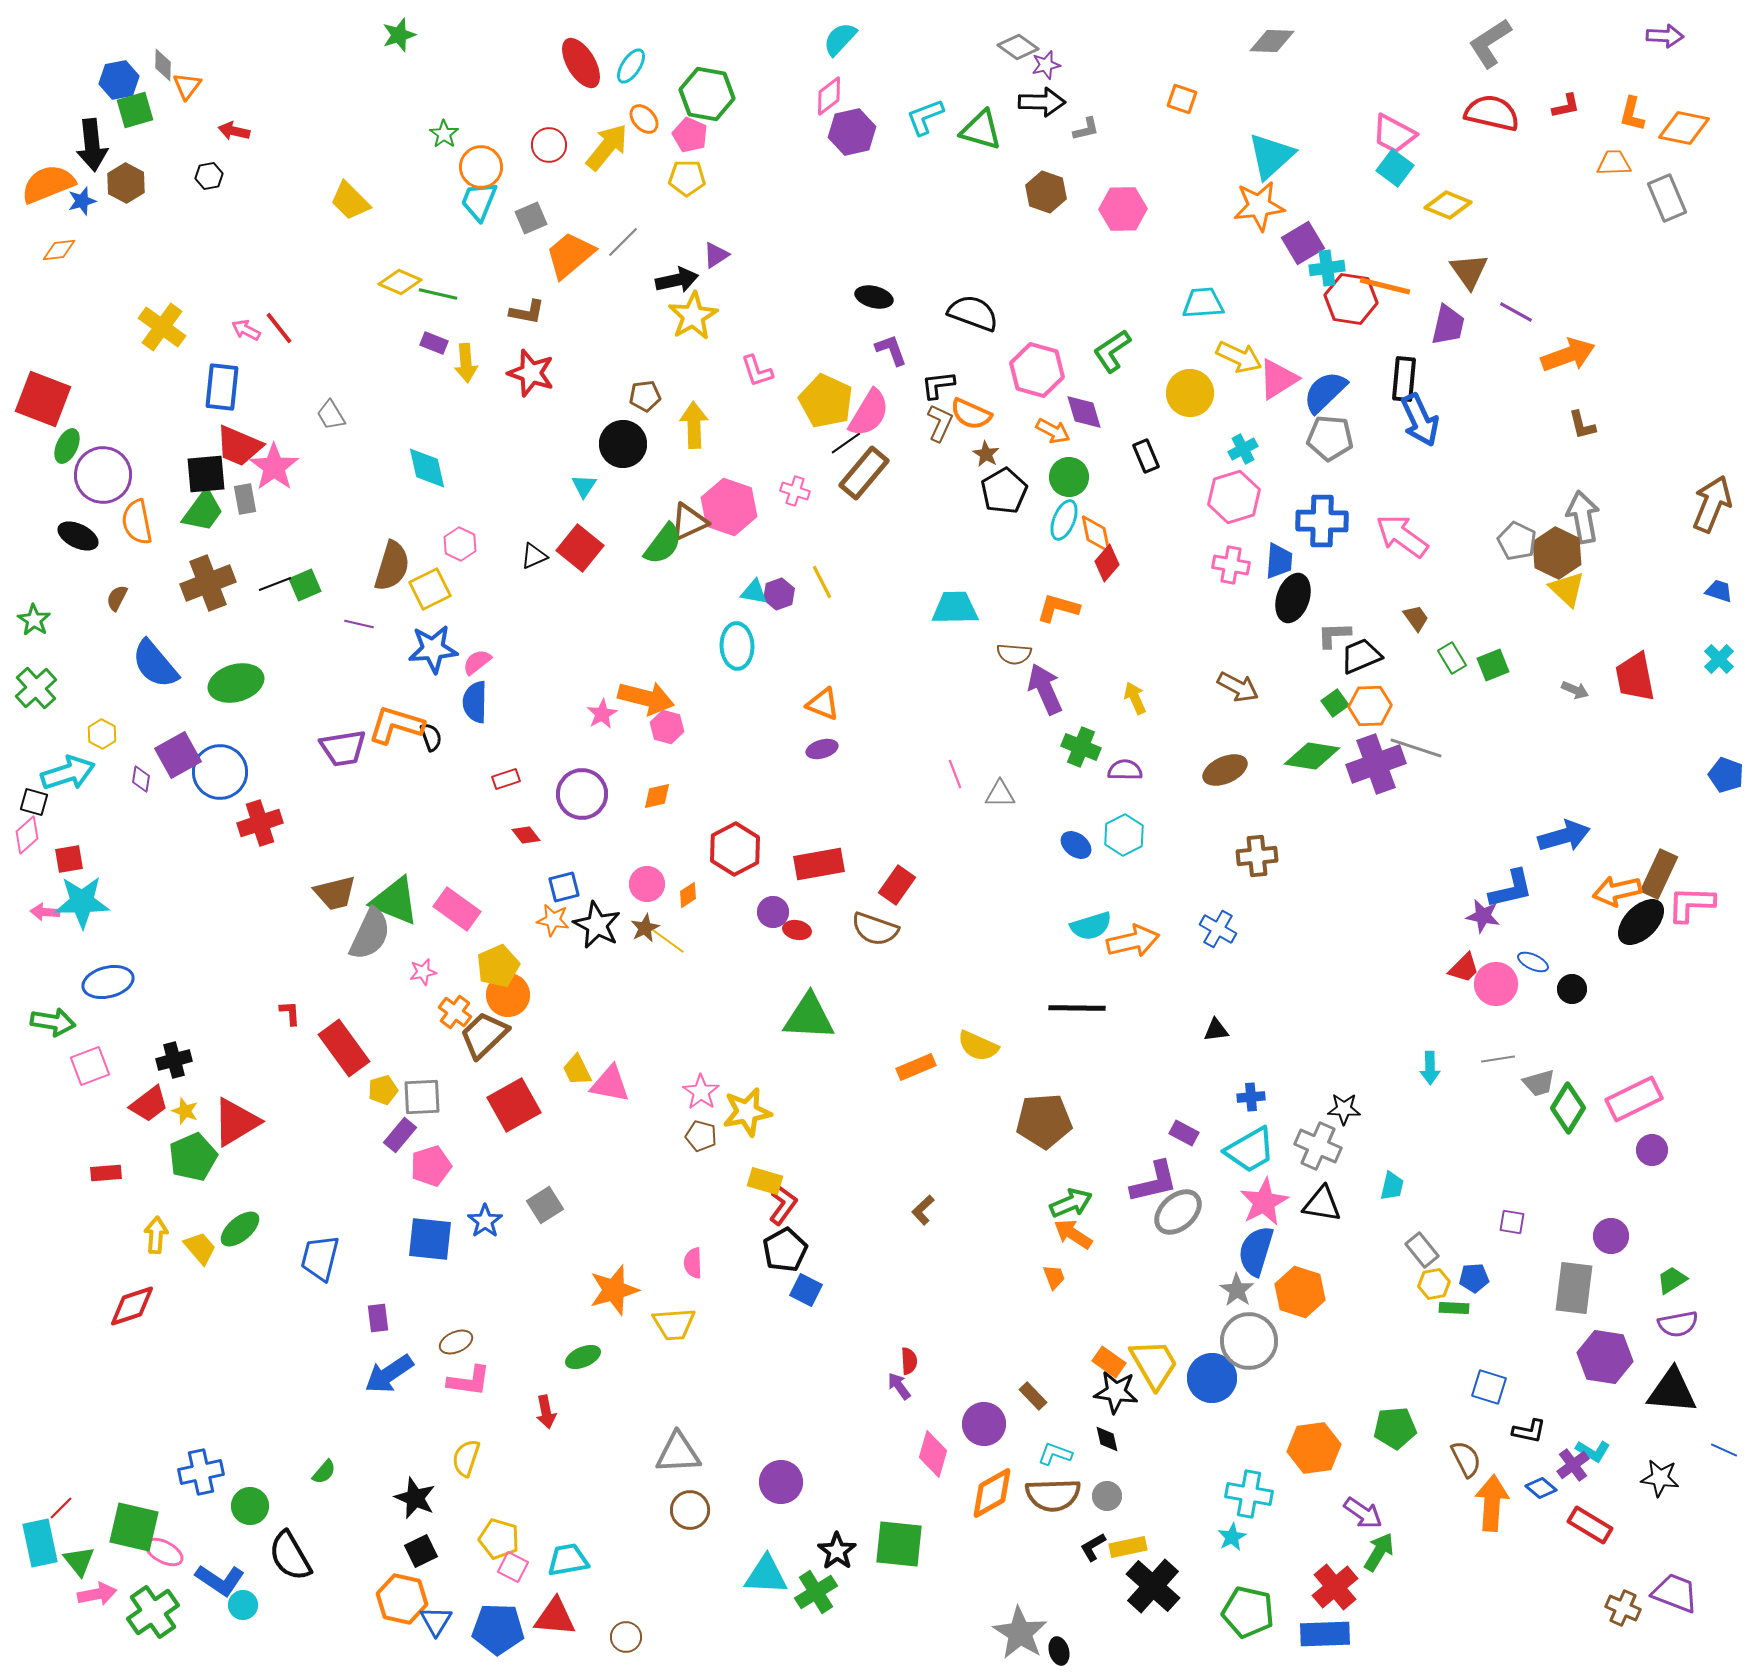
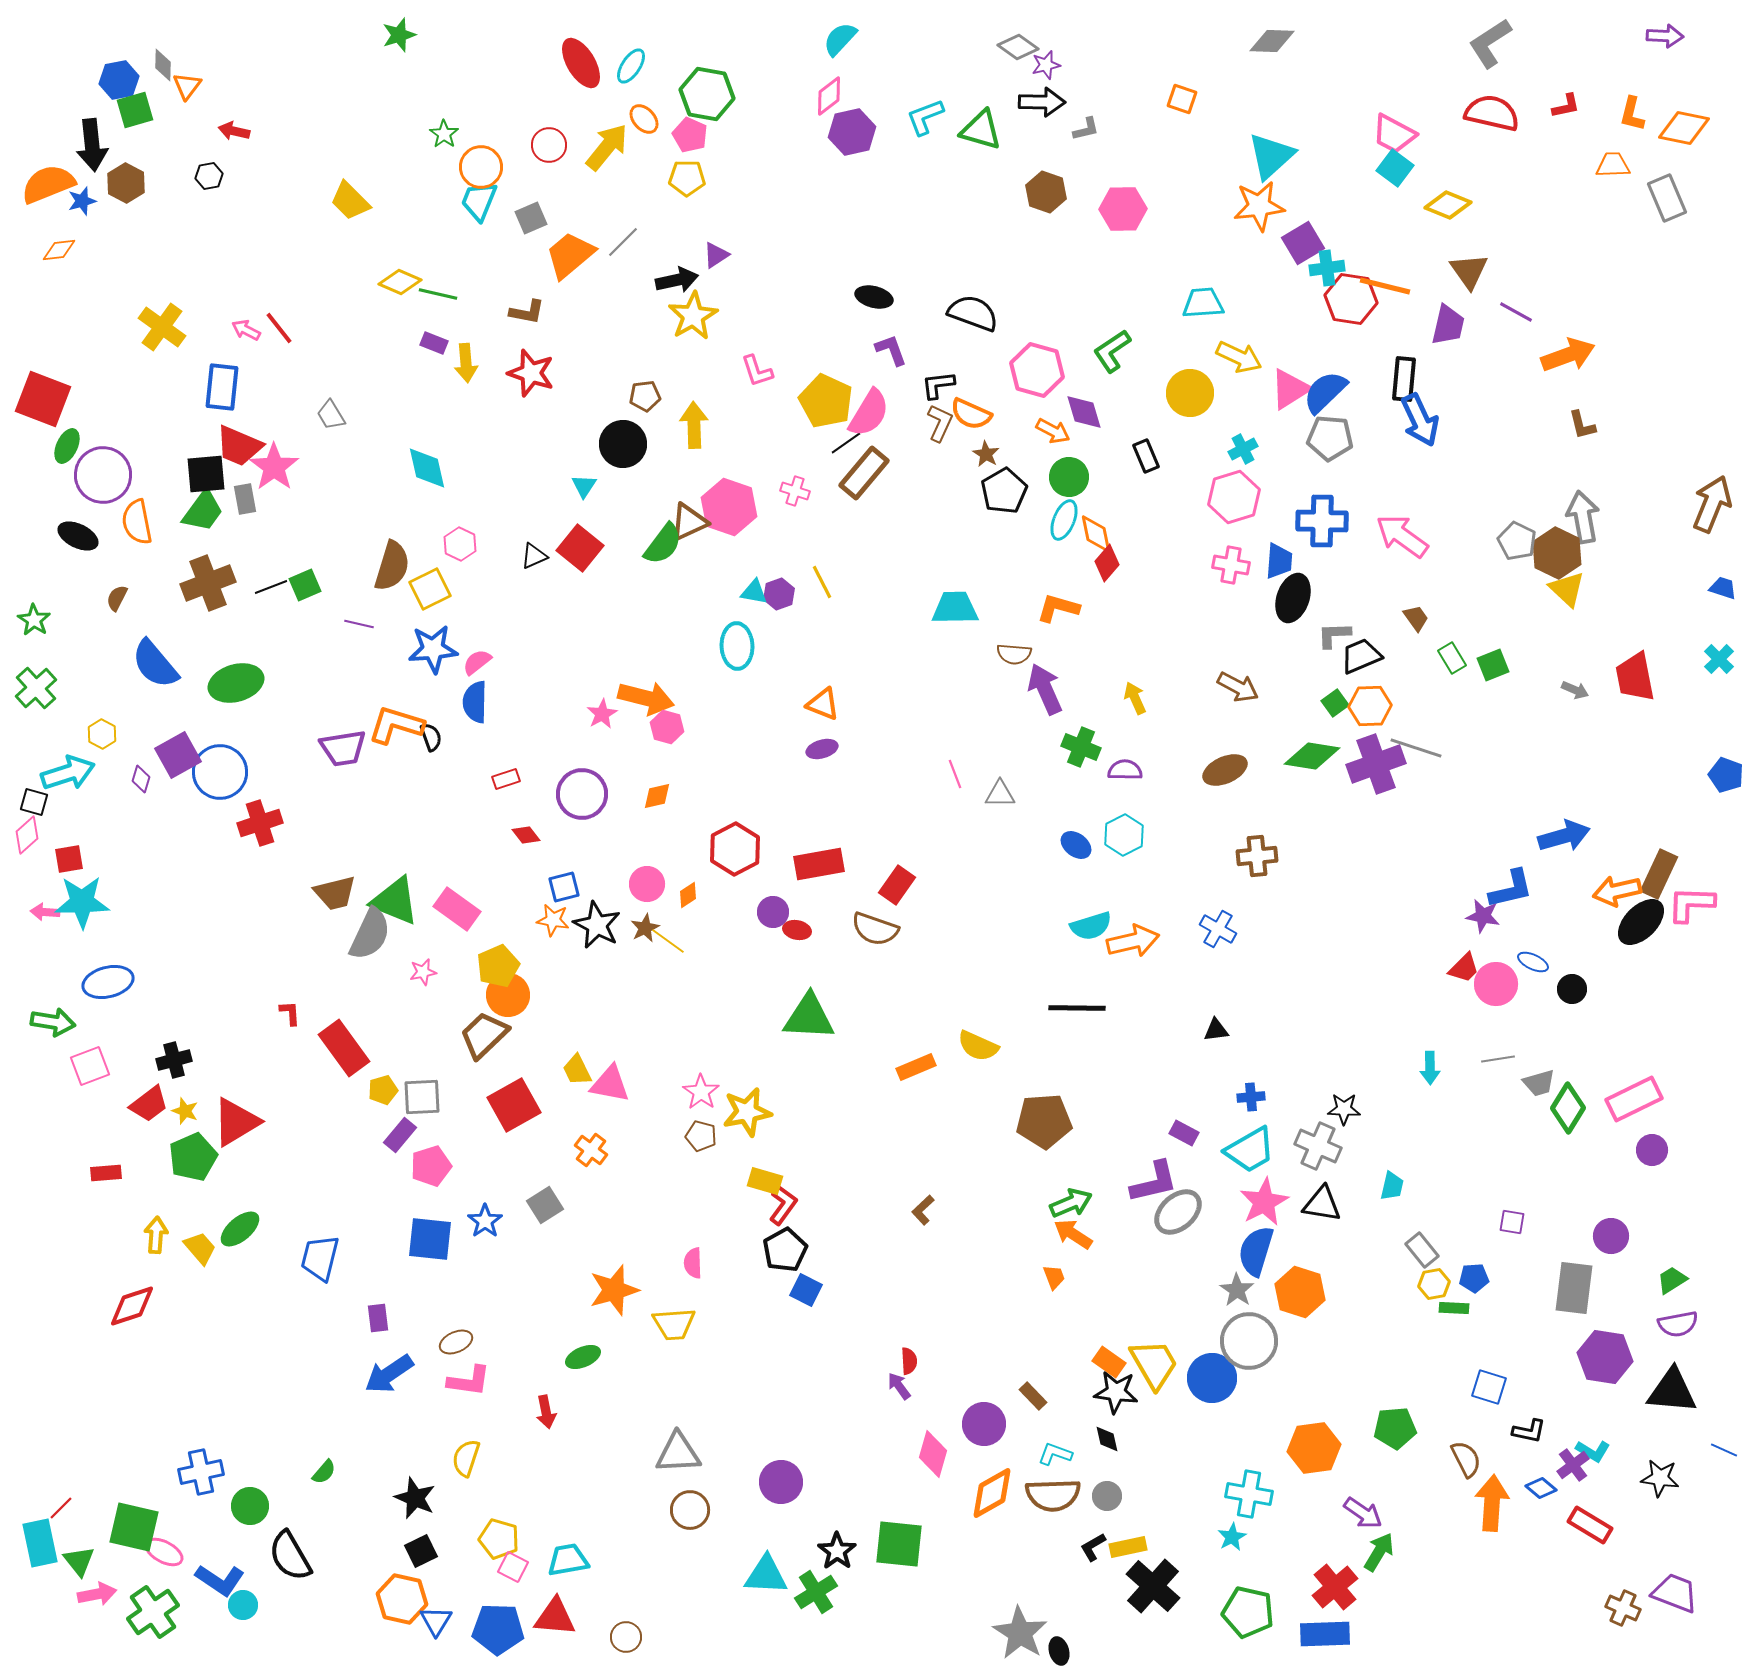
orange trapezoid at (1614, 163): moved 1 px left, 2 px down
pink triangle at (1278, 379): moved 12 px right, 10 px down
black line at (275, 584): moved 4 px left, 3 px down
blue trapezoid at (1719, 591): moved 4 px right, 3 px up
purple diamond at (141, 779): rotated 8 degrees clockwise
orange cross at (455, 1012): moved 136 px right, 138 px down
